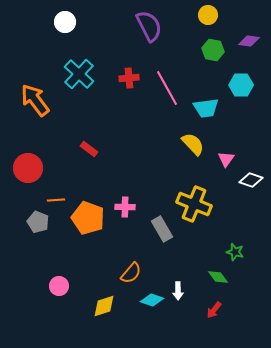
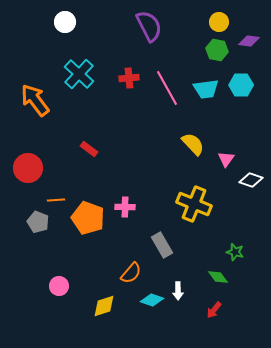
yellow circle: moved 11 px right, 7 px down
green hexagon: moved 4 px right
cyan trapezoid: moved 19 px up
gray rectangle: moved 16 px down
